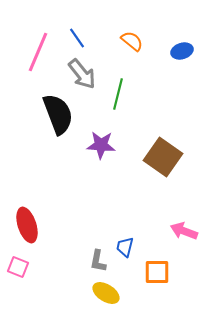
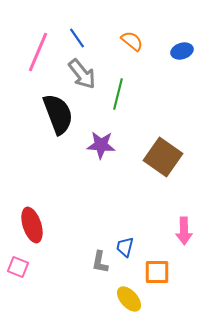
red ellipse: moved 5 px right
pink arrow: rotated 112 degrees counterclockwise
gray L-shape: moved 2 px right, 1 px down
yellow ellipse: moved 23 px right, 6 px down; rotated 16 degrees clockwise
